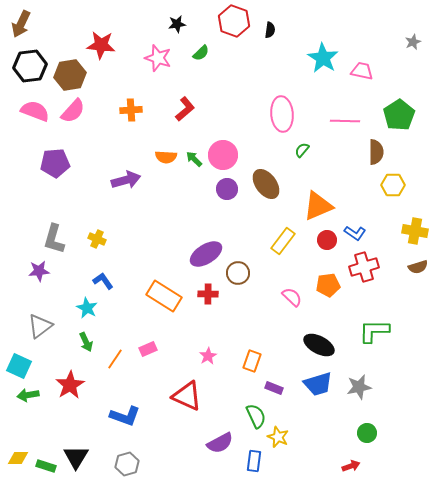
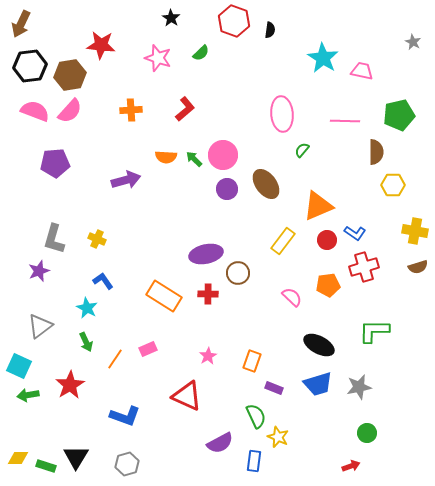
black star at (177, 24): moved 6 px left, 6 px up; rotated 30 degrees counterclockwise
gray star at (413, 42): rotated 21 degrees counterclockwise
pink semicircle at (73, 111): moved 3 px left
green pentagon at (399, 115): rotated 20 degrees clockwise
purple ellipse at (206, 254): rotated 20 degrees clockwise
purple star at (39, 271): rotated 15 degrees counterclockwise
